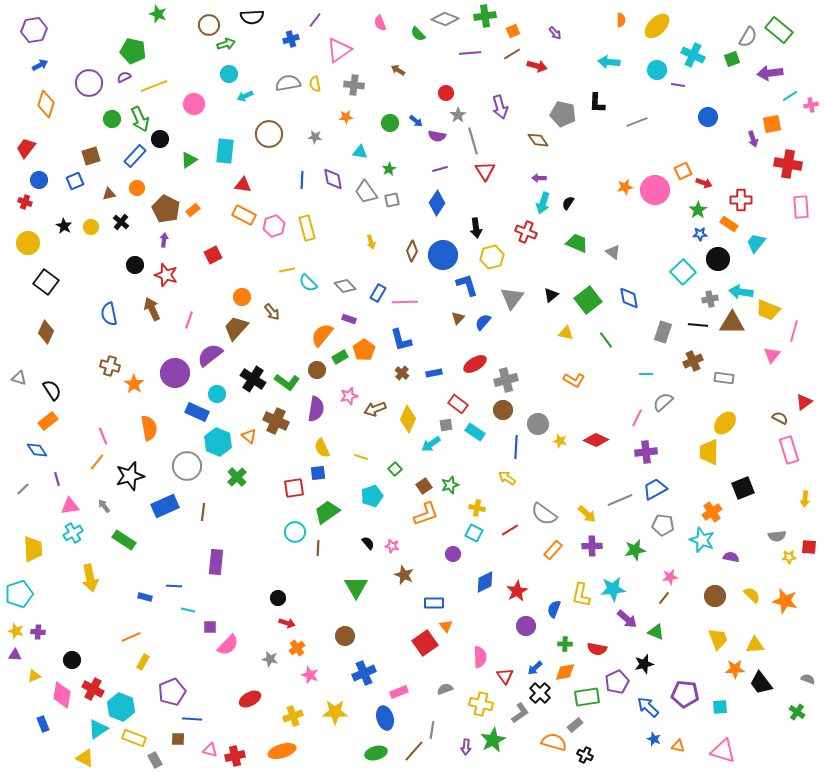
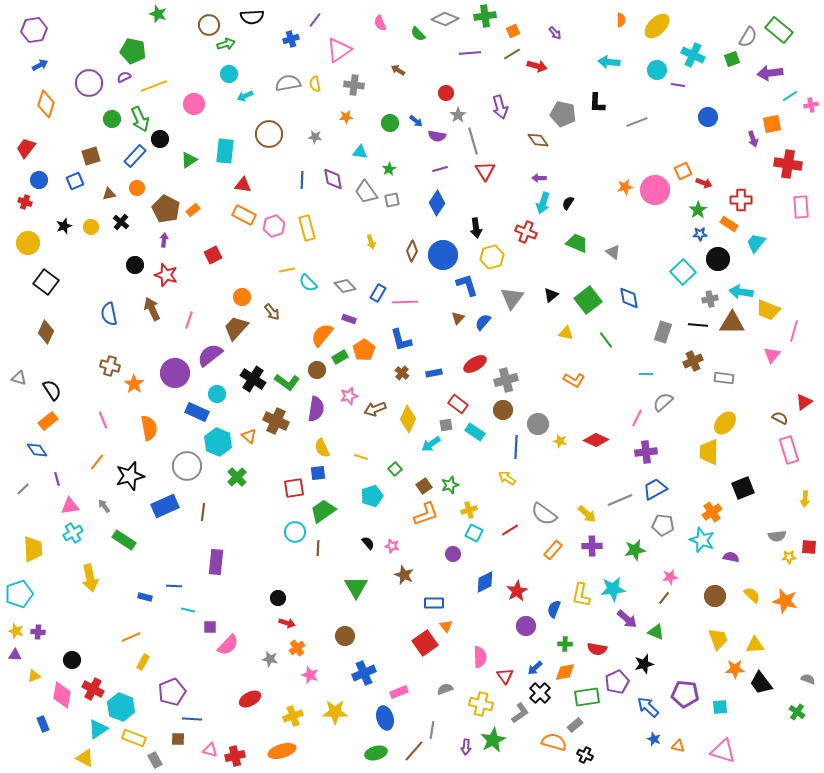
black star at (64, 226): rotated 21 degrees clockwise
pink line at (103, 436): moved 16 px up
yellow cross at (477, 508): moved 8 px left, 2 px down; rotated 28 degrees counterclockwise
green trapezoid at (327, 512): moved 4 px left, 1 px up
